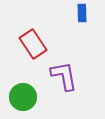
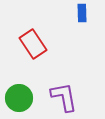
purple L-shape: moved 21 px down
green circle: moved 4 px left, 1 px down
